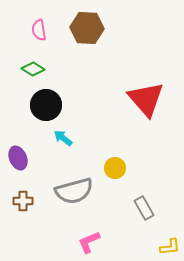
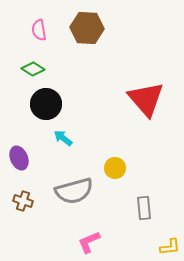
black circle: moved 1 px up
purple ellipse: moved 1 px right
brown cross: rotated 18 degrees clockwise
gray rectangle: rotated 25 degrees clockwise
